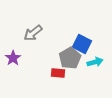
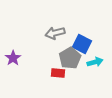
gray arrow: moved 22 px right; rotated 24 degrees clockwise
